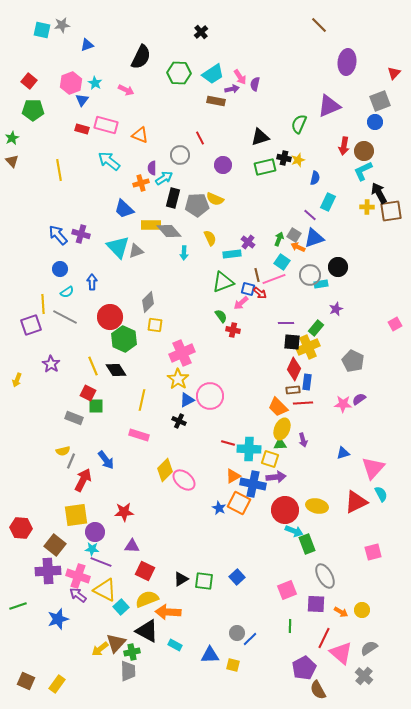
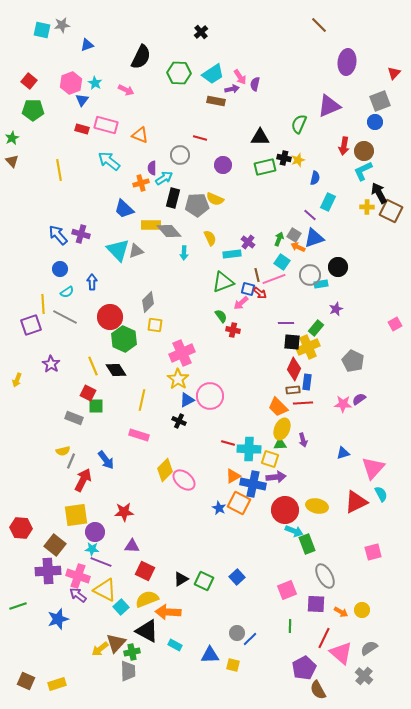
black triangle at (260, 137): rotated 18 degrees clockwise
red line at (200, 138): rotated 48 degrees counterclockwise
brown square at (391, 211): rotated 35 degrees clockwise
cyan triangle at (118, 247): moved 3 px down
green square at (204, 581): rotated 18 degrees clockwise
yellow rectangle at (57, 684): rotated 36 degrees clockwise
